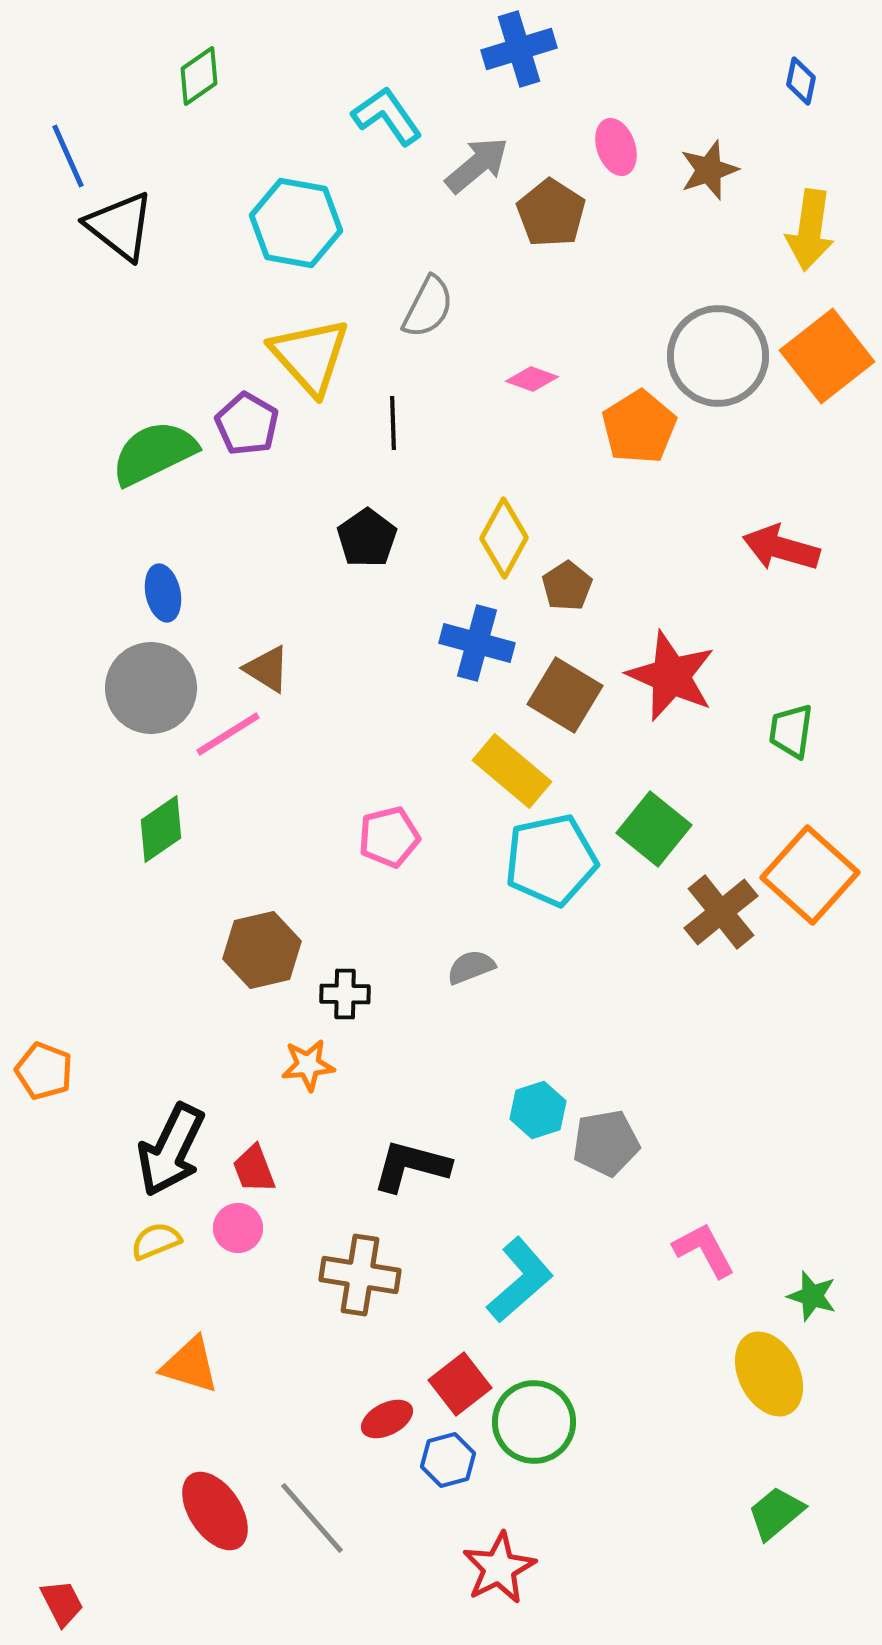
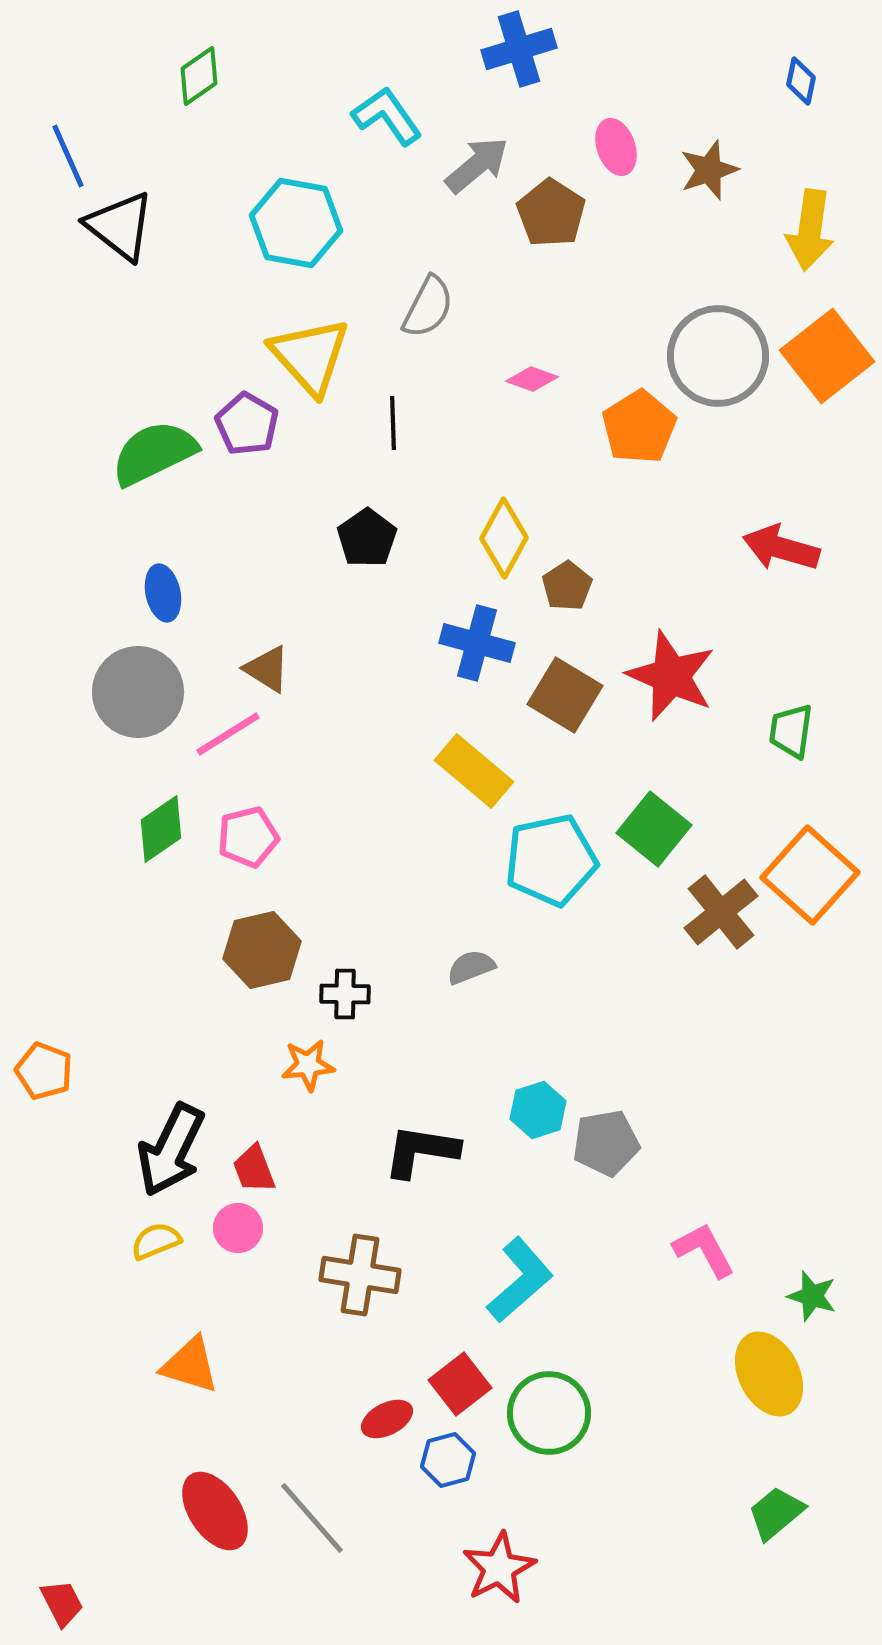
gray circle at (151, 688): moved 13 px left, 4 px down
yellow rectangle at (512, 771): moved 38 px left
pink pentagon at (389, 837): moved 141 px left
black L-shape at (411, 1166): moved 10 px right, 15 px up; rotated 6 degrees counterclockwise
green circle at (534, 1422): moved 15 px right, 9 px up
